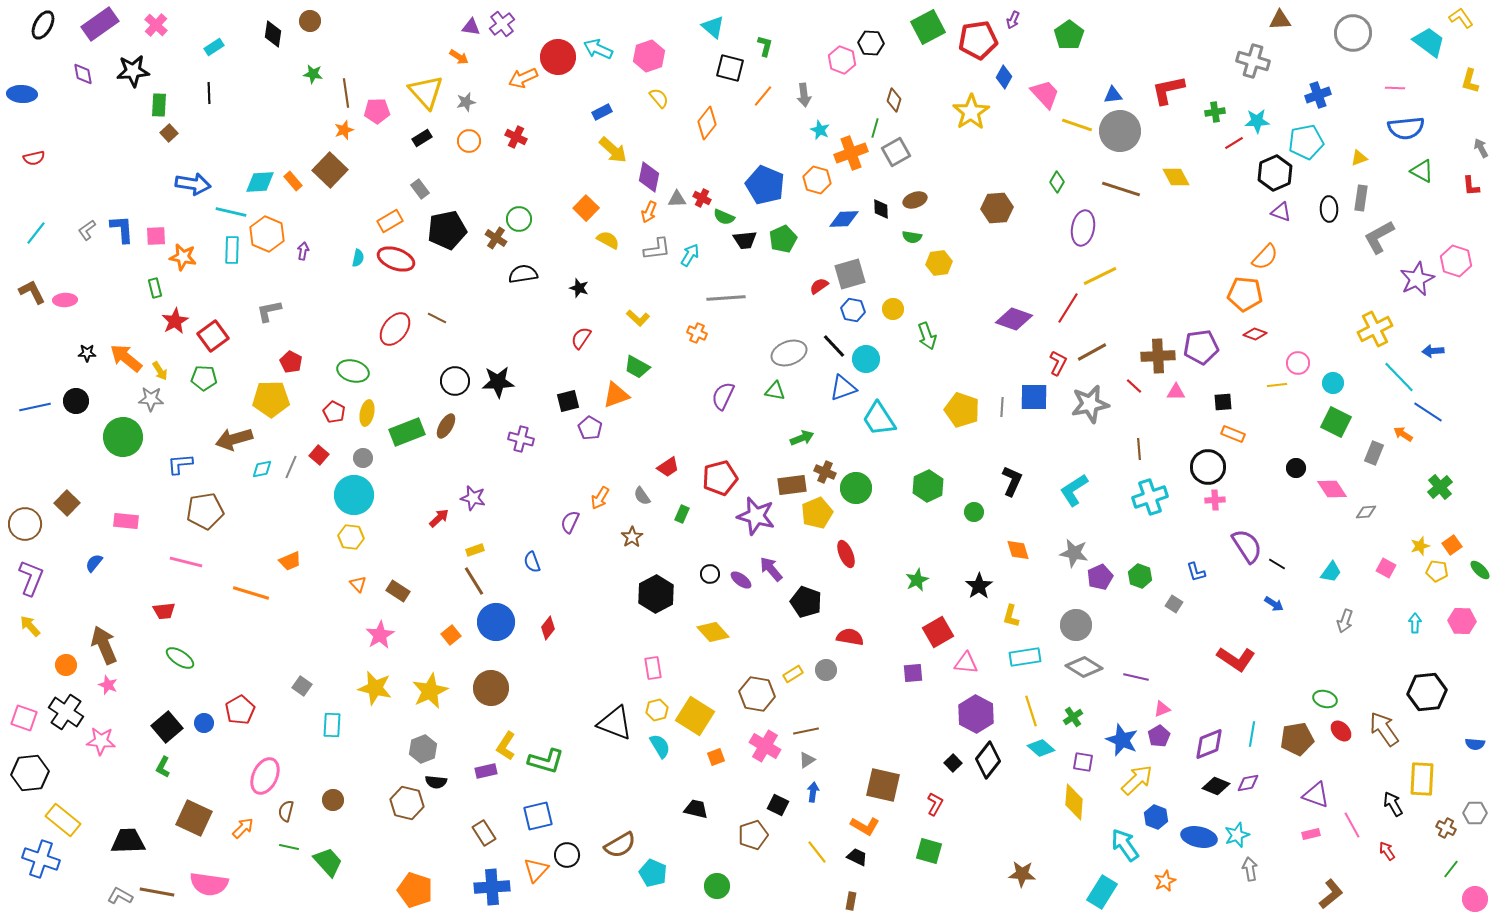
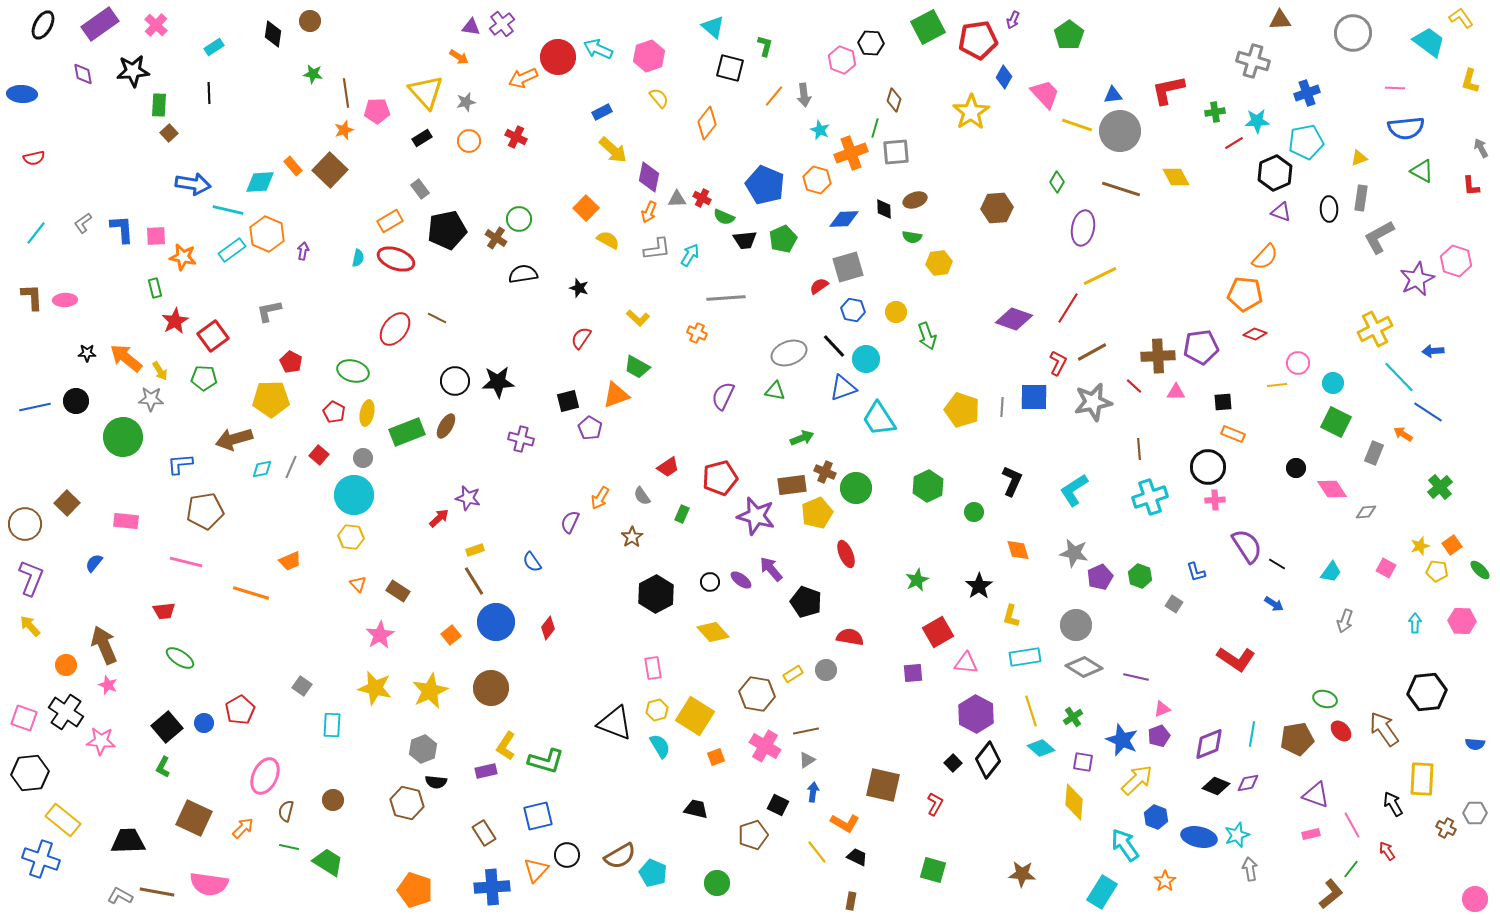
blue cross at (1318, 95): moved 11 px left, 2 px up
orange line at (763, 96): moved 11 px right
gray square at (896, 152): rotated 24 degrees clockwise
orange rectangle at (293, 181): moved 15 px up
black diamond at (881, 209): moved 3 px right
cyan line at (231, 212): moved 3 px left, 2 px up
gray L-shape at (87, 230): moved 4 px left, 7 px up
cyan rectangle at (232, 250): rotated 52 degrees clockwise
gray square at (850, 274): moved 2 px left, 7 px up
brown L-shape at (32, 292): moved 5 px down; rotated 24 degrees clockwise
yellow circle at (893, 309): moved 3 px right, 3 px down
gray star at (1090, 404): moved 3 px right, 2 px up
purple star at (473, 498): moved 5 px left
blue semicircle at (532, 562): rotated 15 degrees counterclockwise
black circle at (710, 574): moved 8 px down
purple pentagon at (1159, 736): rotated 10 degrees clockwise
orange L-shape at (865, 826): moved 20 px left, 3 px up
brown semicircle at (620, 845): moved 11 px down
green square at (929, 851): moved 4 px right, 19 px down
green trapezoid at (328, 862): rotated 16 degrees counterclockwise
green line at (1451, 869): moved 100 px left
orange star at (1165, 881): rotated 10 degrees counterclockwise
green circle at (717, 886): moved 3 px up
